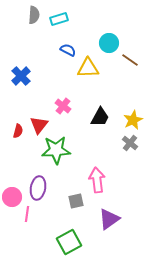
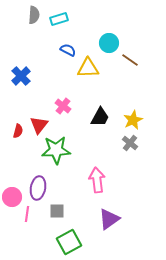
gray square: moved 19 px left, 10 px down; rotated 14 degrees clockwise
